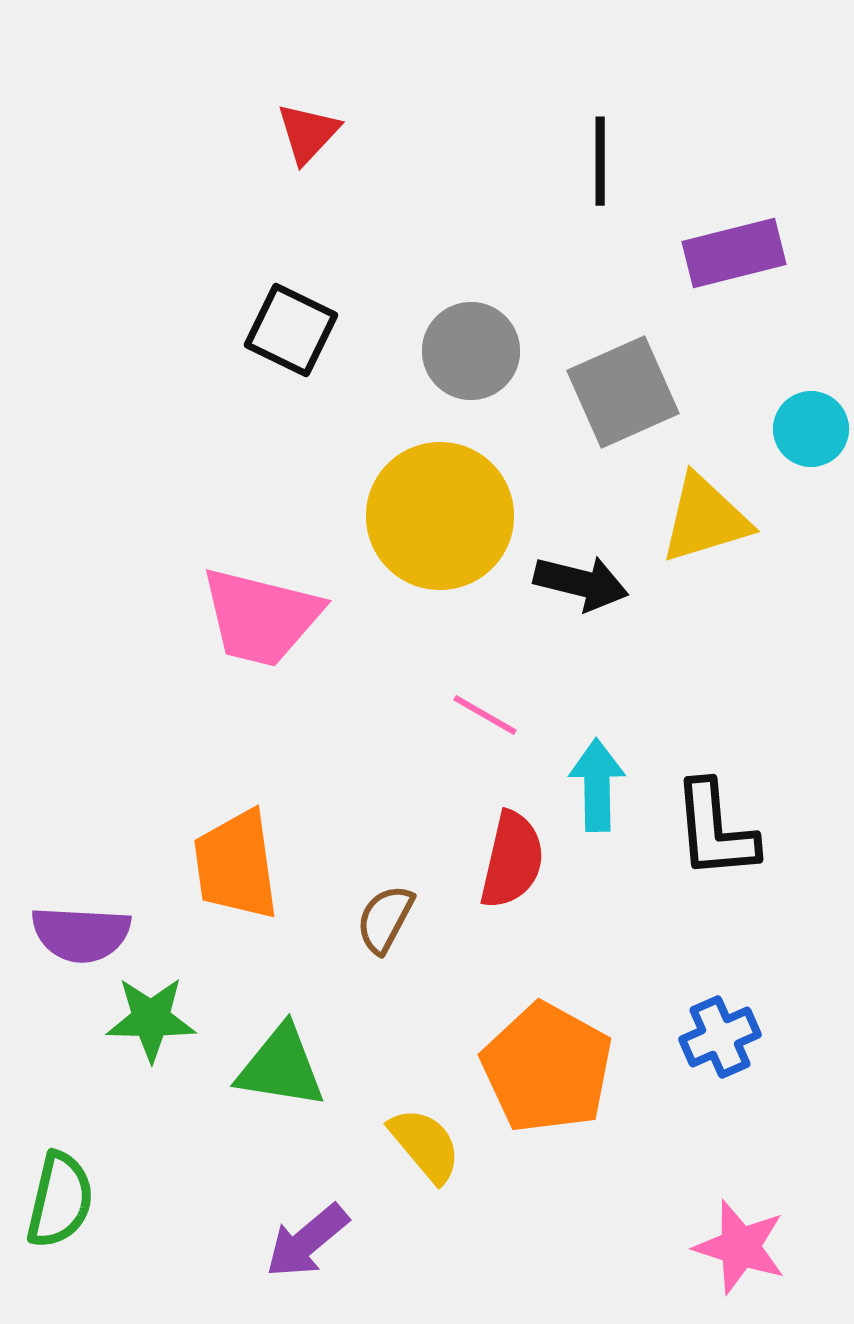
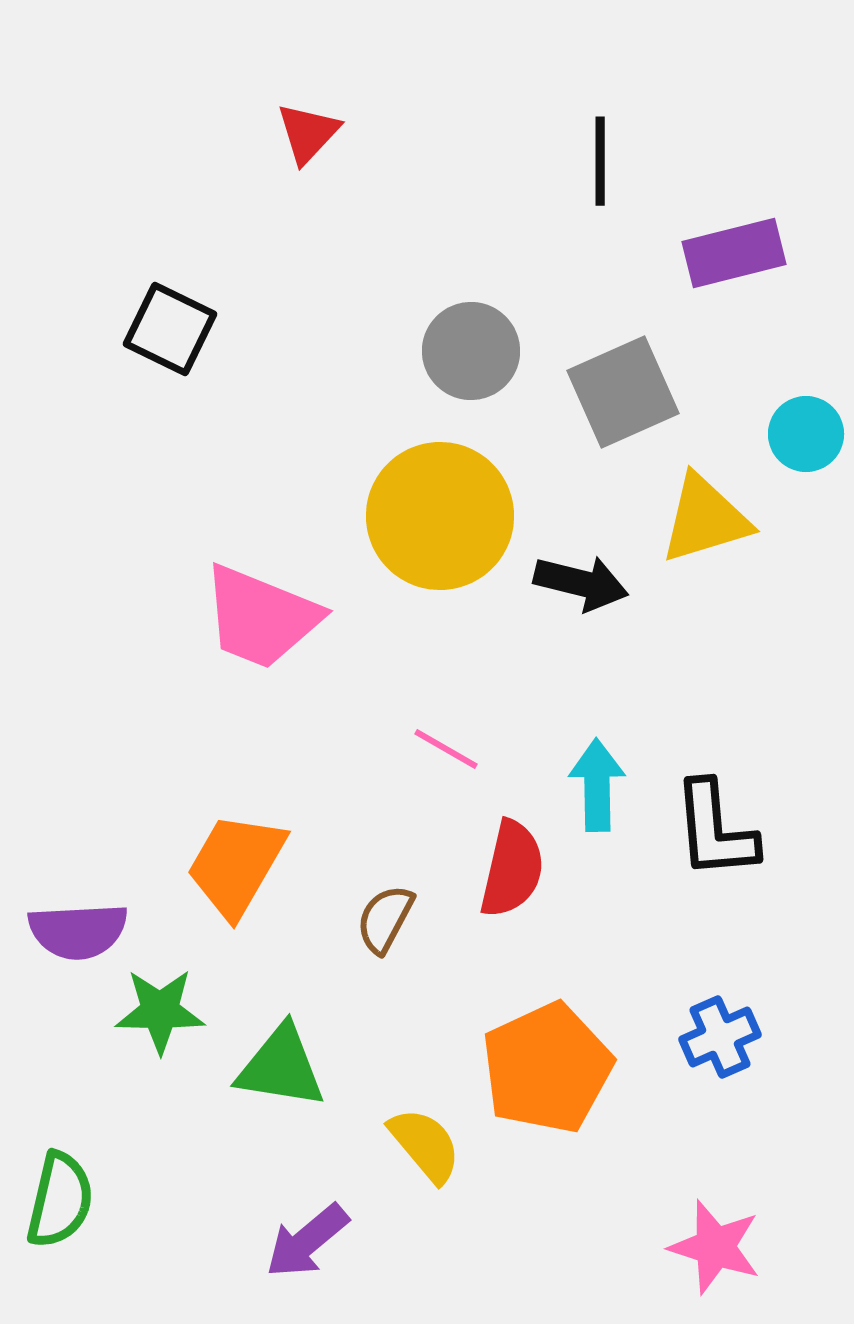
black square: moved 121 px left, 1 px up
cyan circle: moved 5 px left, 5 px down
pink trapezoid: rotated 8 degrees clockwise
pink line: moved 39 px left, 34 px down
red semicircle: moved 9 px down
orange trapezoid: rotated 38 degrees clockwise
purple semicircle: moved 3 px left, 3 px up; rotated 6 degrees counterclockwise
green star: moved 9 px right, 8 px up
orange pentagon: rotated 18 degrees clockwise
pink star: moved 25 px left
